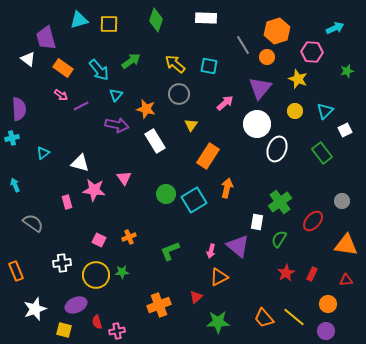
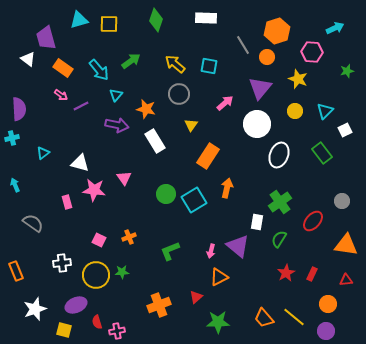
white ellipse at (277, 149): moved 2 px right, 6 px down
